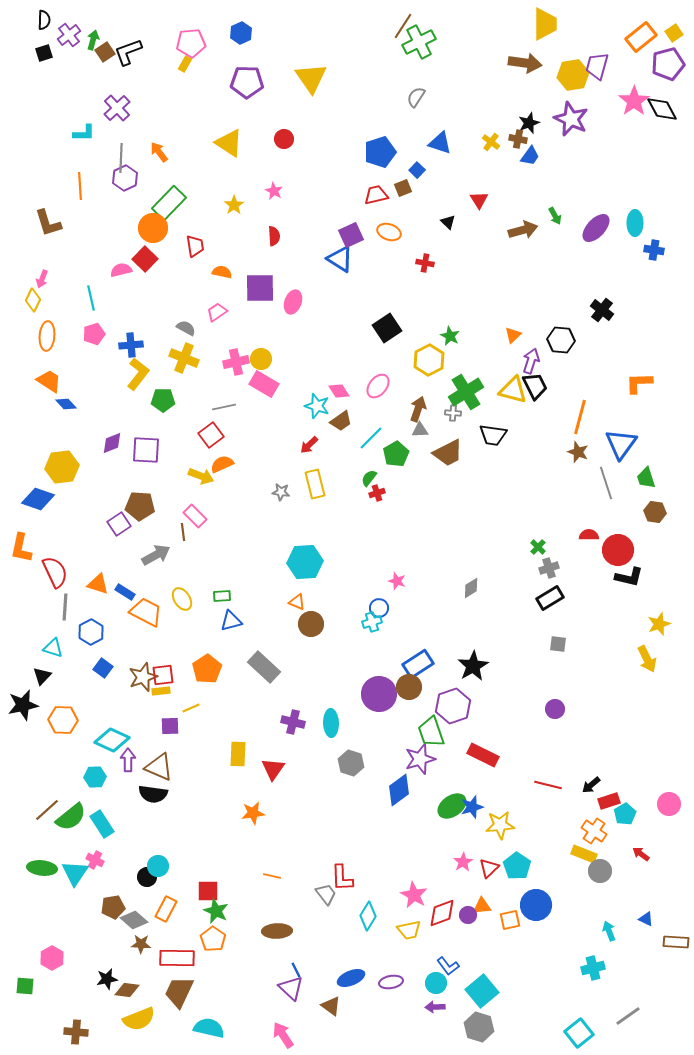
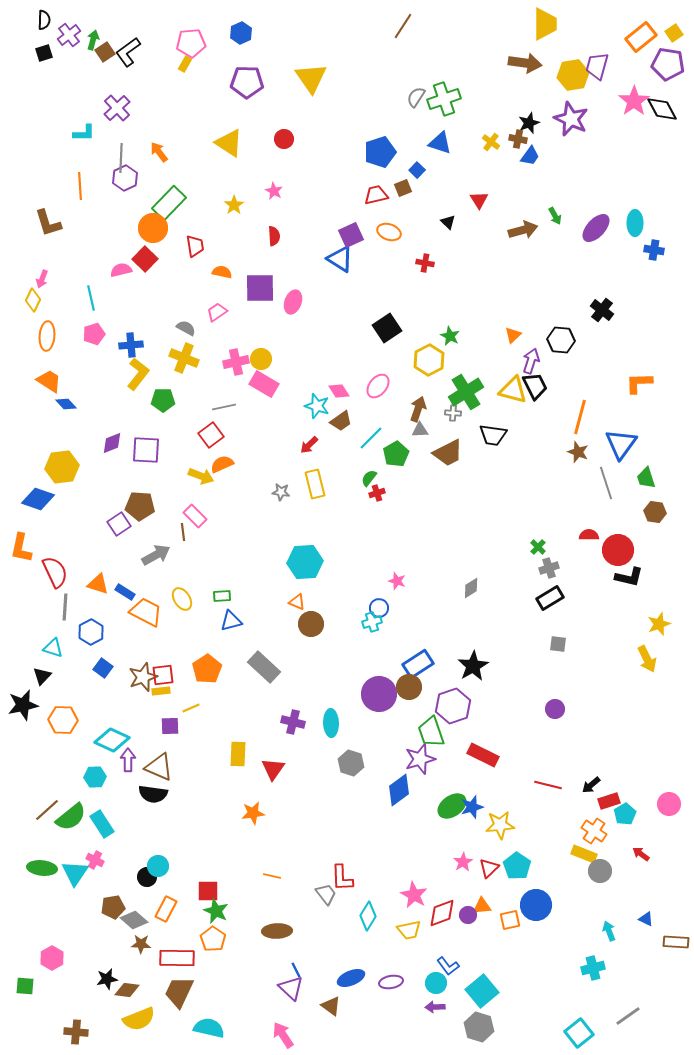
green cross at (419, 42): moved 25 px right, 57 px down; rotated 8 degrees clockwise
black L-shape at (128, 52): rotated 16 degrees counterclockwise
purple pentagon at (668, 64): rotated 24 degrees clockwise
